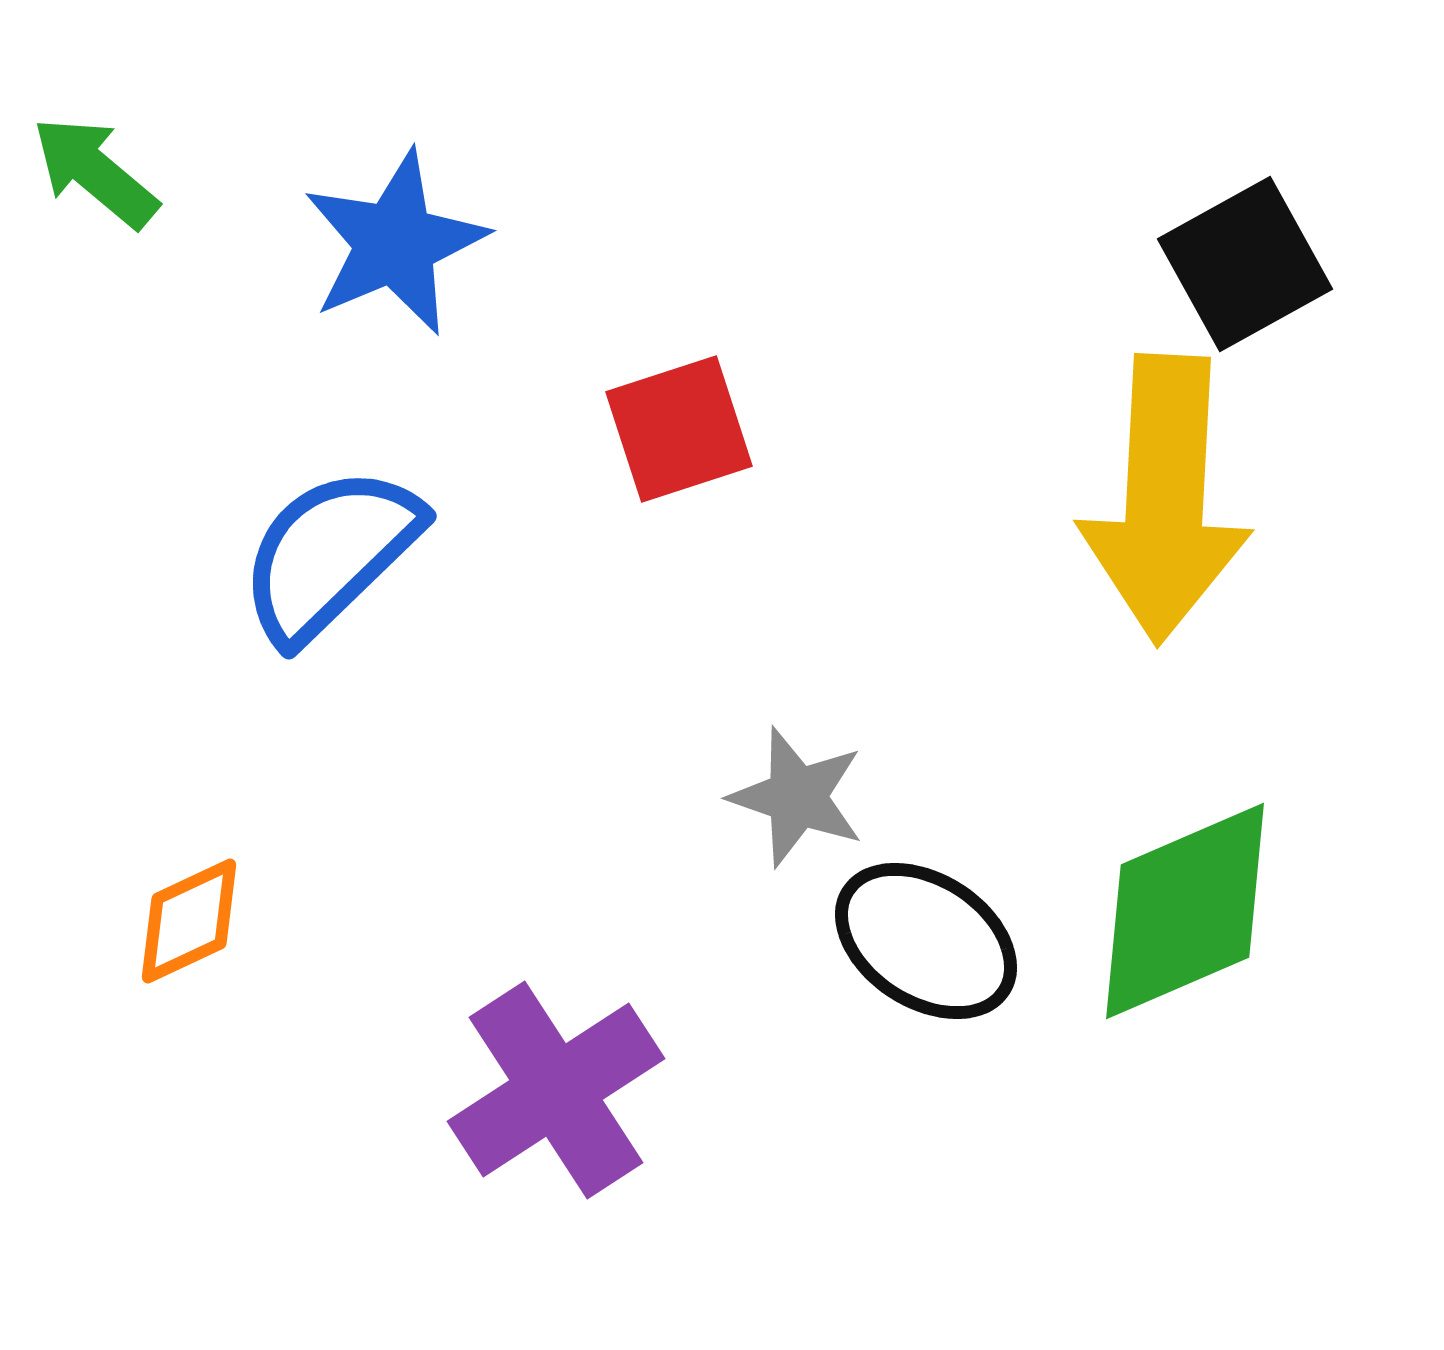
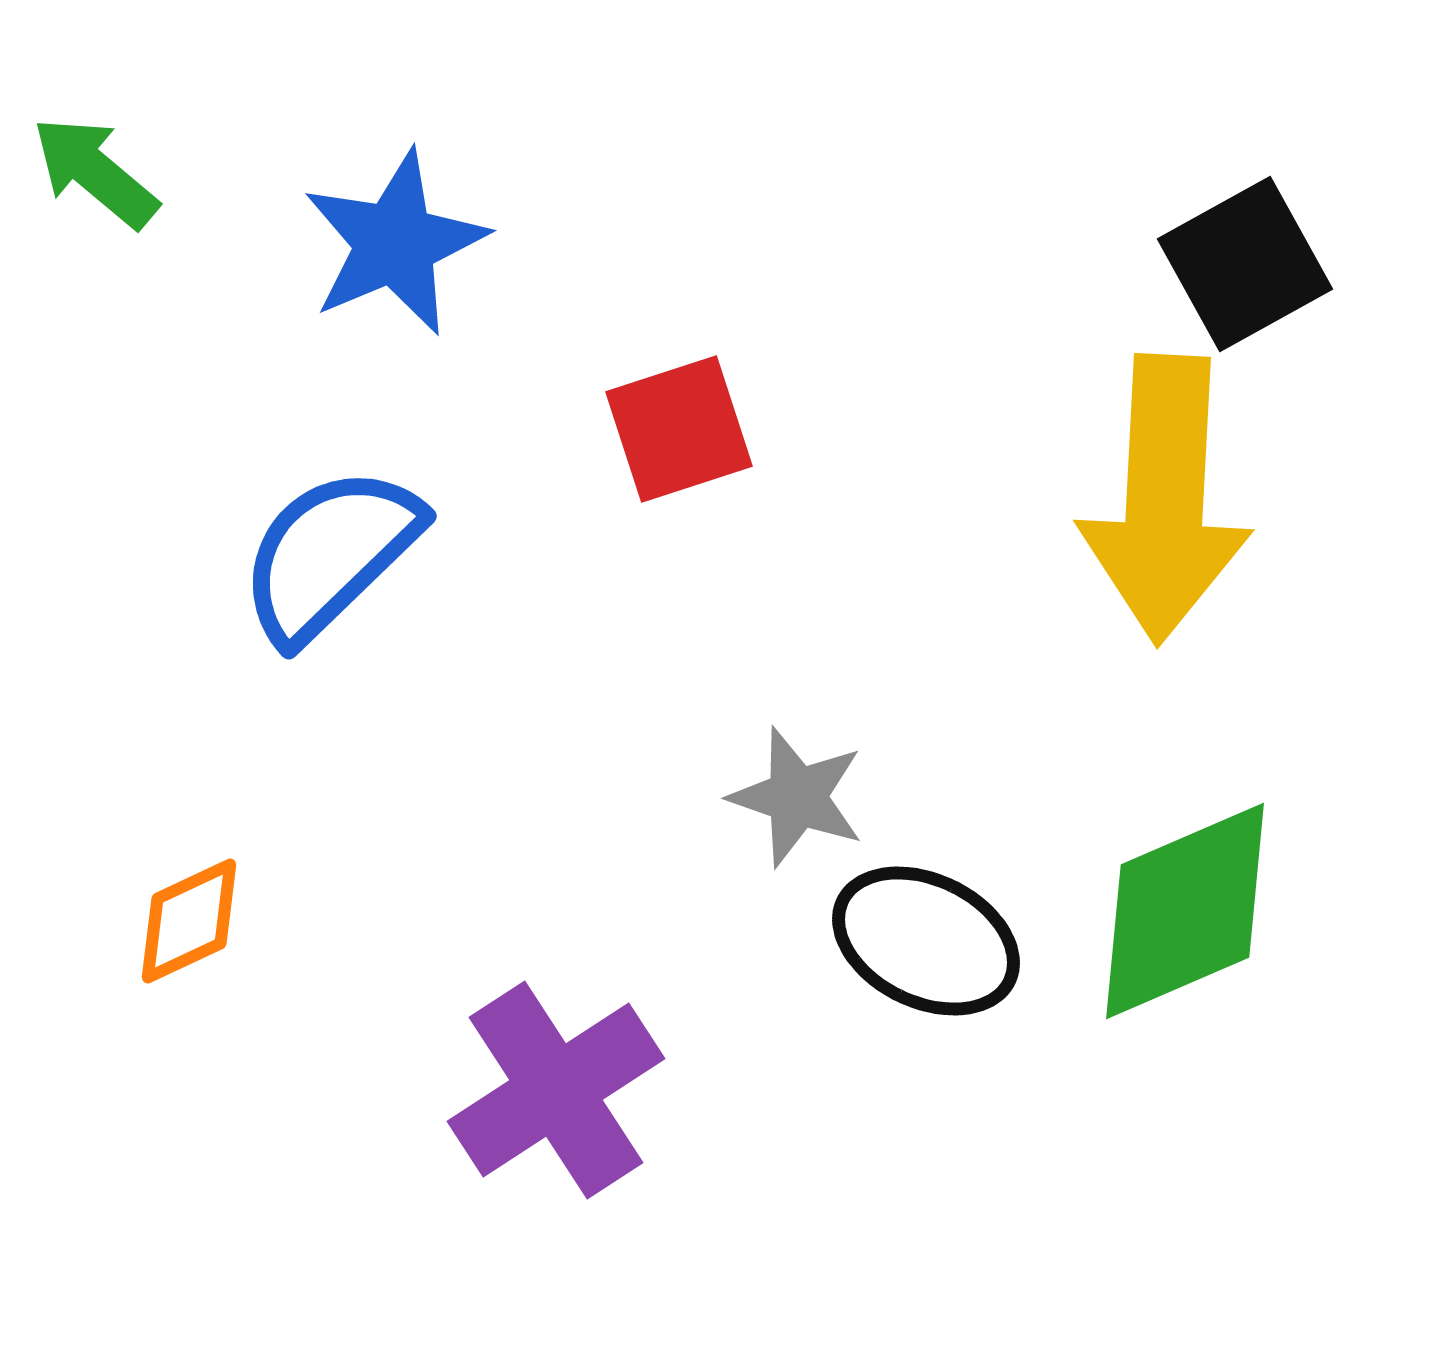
black ellipse: rotated 7 degrees counterclockwise
